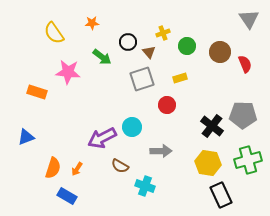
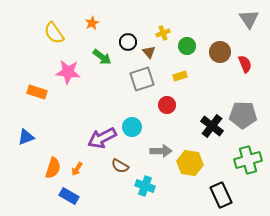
orange star: rotated 24 degrees counterclockwise
yellow rectangle: moved 2 px up
yellow hexagon: moved 18 px left
blue rectangle: moved 2 px right
